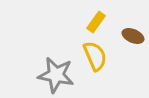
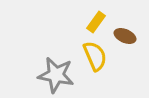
brown ellipse: moved 8 px left
